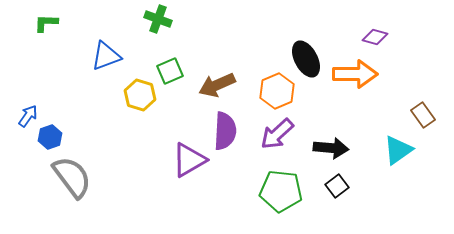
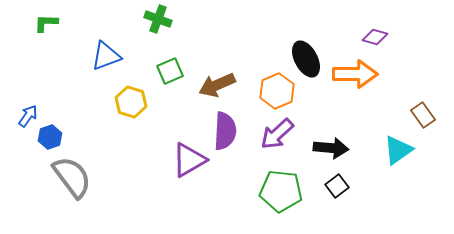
yellow hexagon: moved 9 px left, 7 px down
